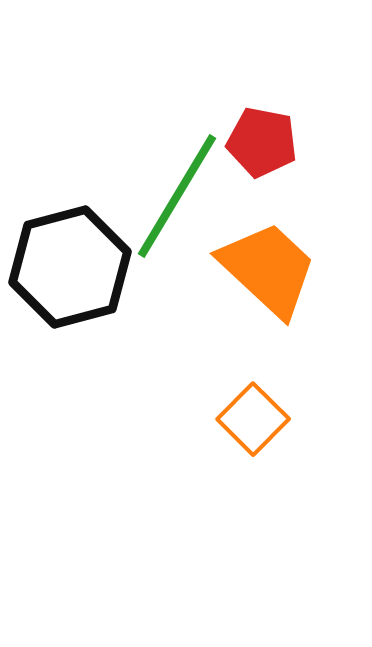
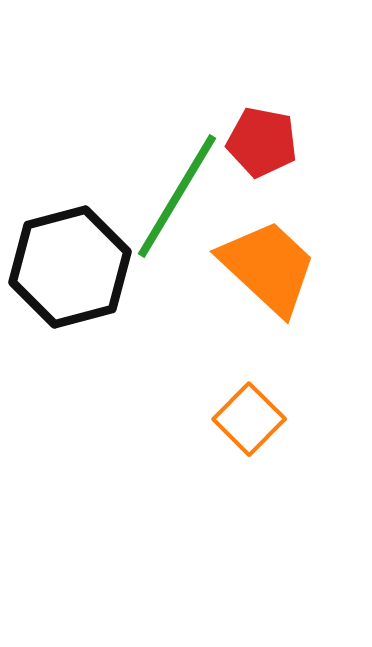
orange trapezoid: moved 2 px up
orange square: moved 4 px left
